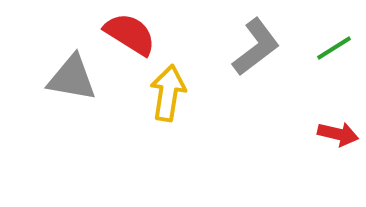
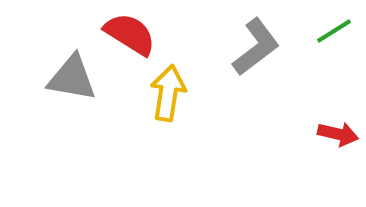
green line: moved 17 px up
